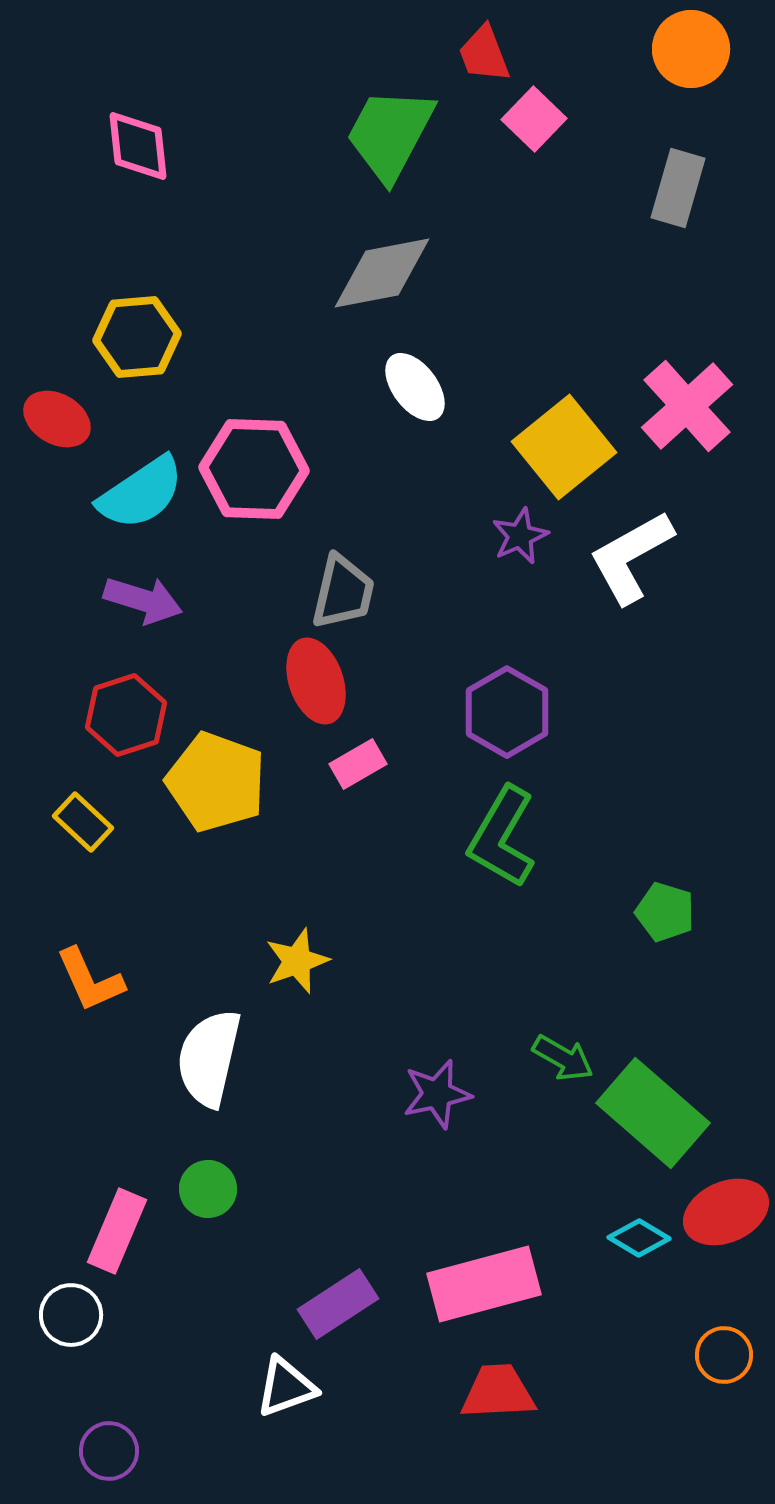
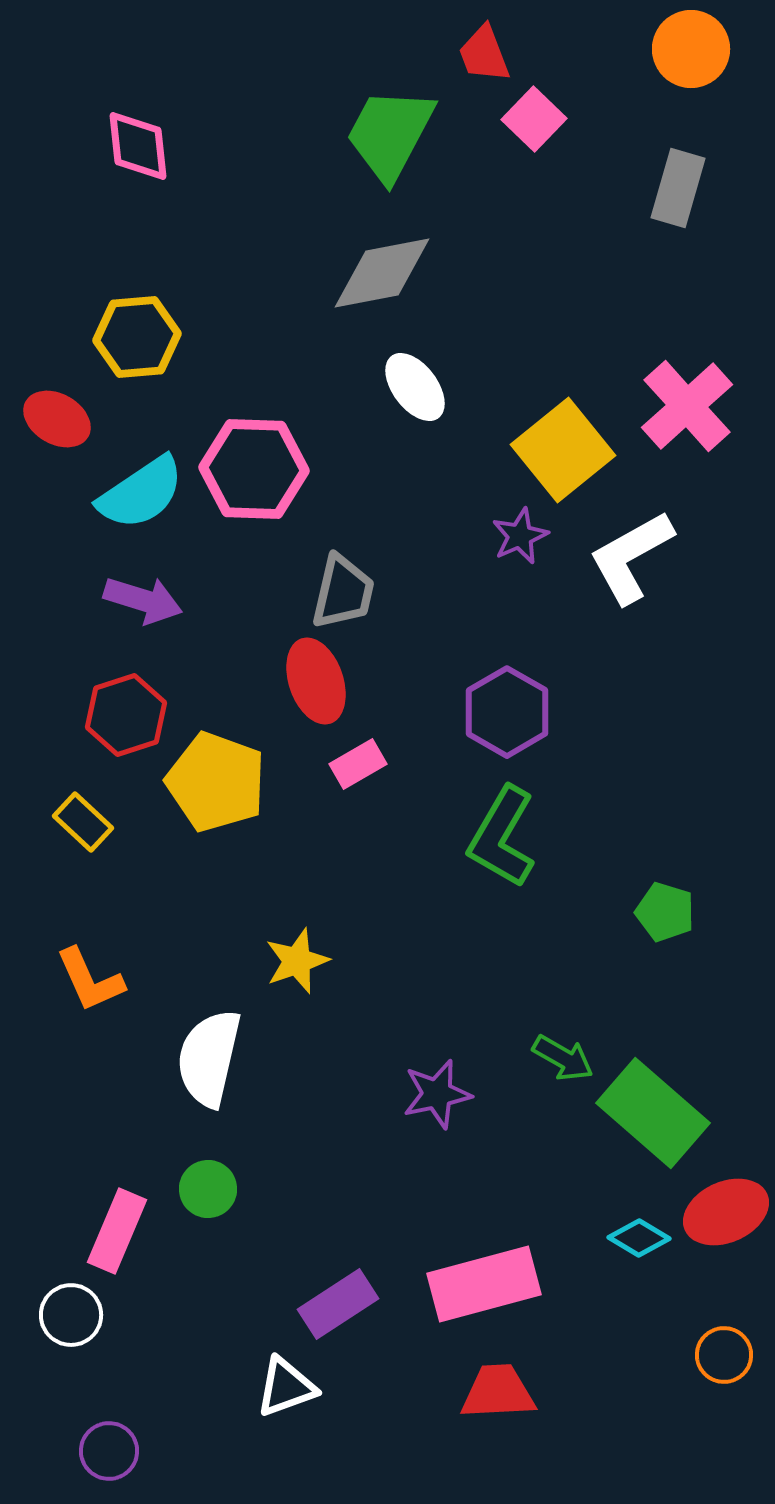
yellow square at (564, 447): moved 1 px left, 3 px down
